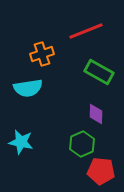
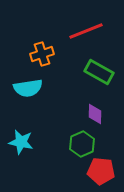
purple diamond: moved 1 px left
